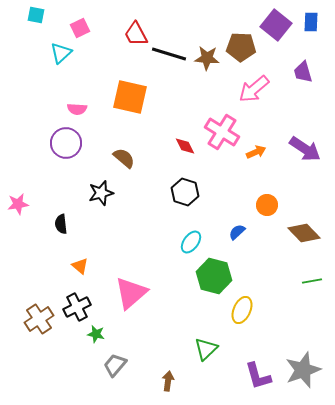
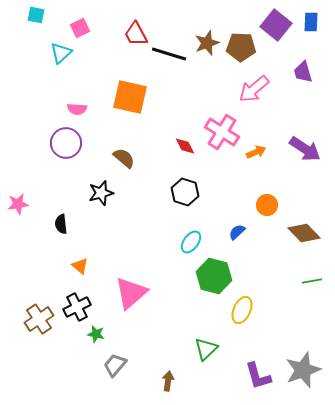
brown star: moved 15 px up; rotated 25 degrees counterclockwise
